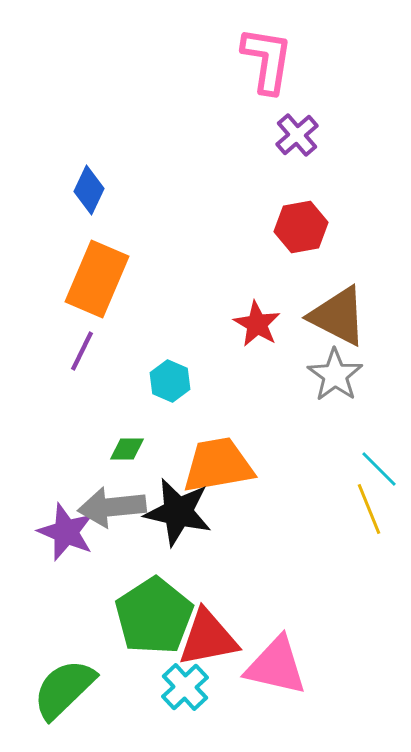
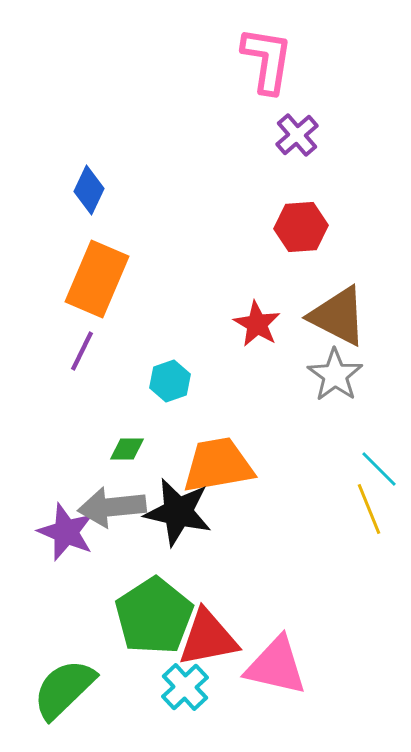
red hexagon: rotated 6 degrees clockwise
cyan hexagon: rotated 18 degrees clockwise
